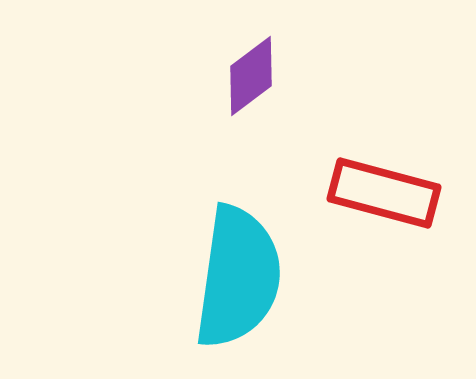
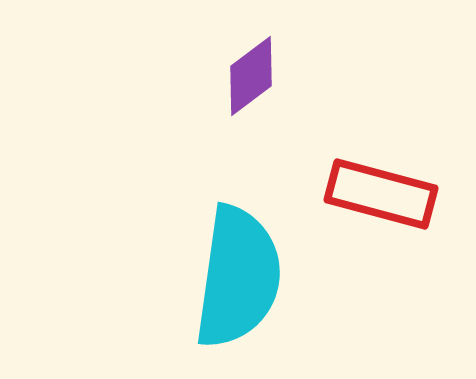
red rectangle: moved 3 px left, 1 px down
